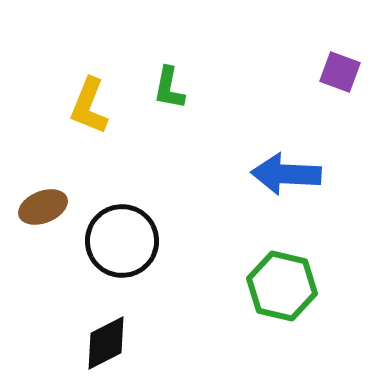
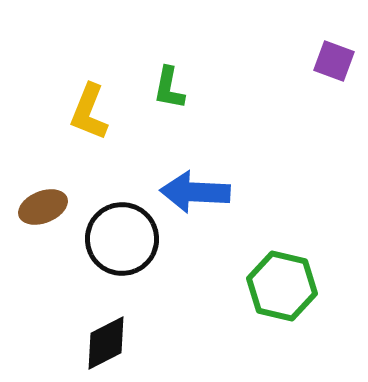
purple square: moved 6 px left, 11 px up
yellow L-shape: moved 6 px down
blue arrow: moved 91 px left, 18 px down
black circle: moved 2 px up
